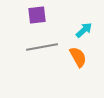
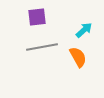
purple square: moved 2 px down
